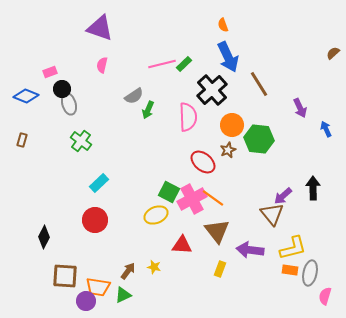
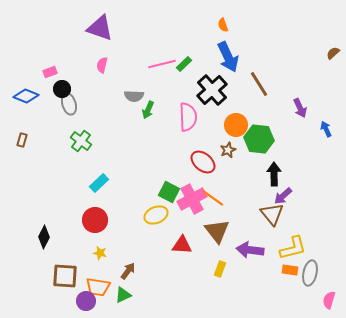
gray semicircle at (134, 96): rotated 36 degrees clockwise
orange circle at (232, 125): moved 4 px right
black arrow at (313, 188): moved 39 px left, 14 px up
yellow star at (154, 267): moved 54 px left, 14 px up
pink semicircle at (325, 296): moved 4 px right, 4 px down
